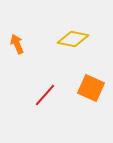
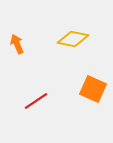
orange square: moved 2 px right, 1 px down
red line: moved 9 px left, 6 px down; rotated 15 degrees clockwise
